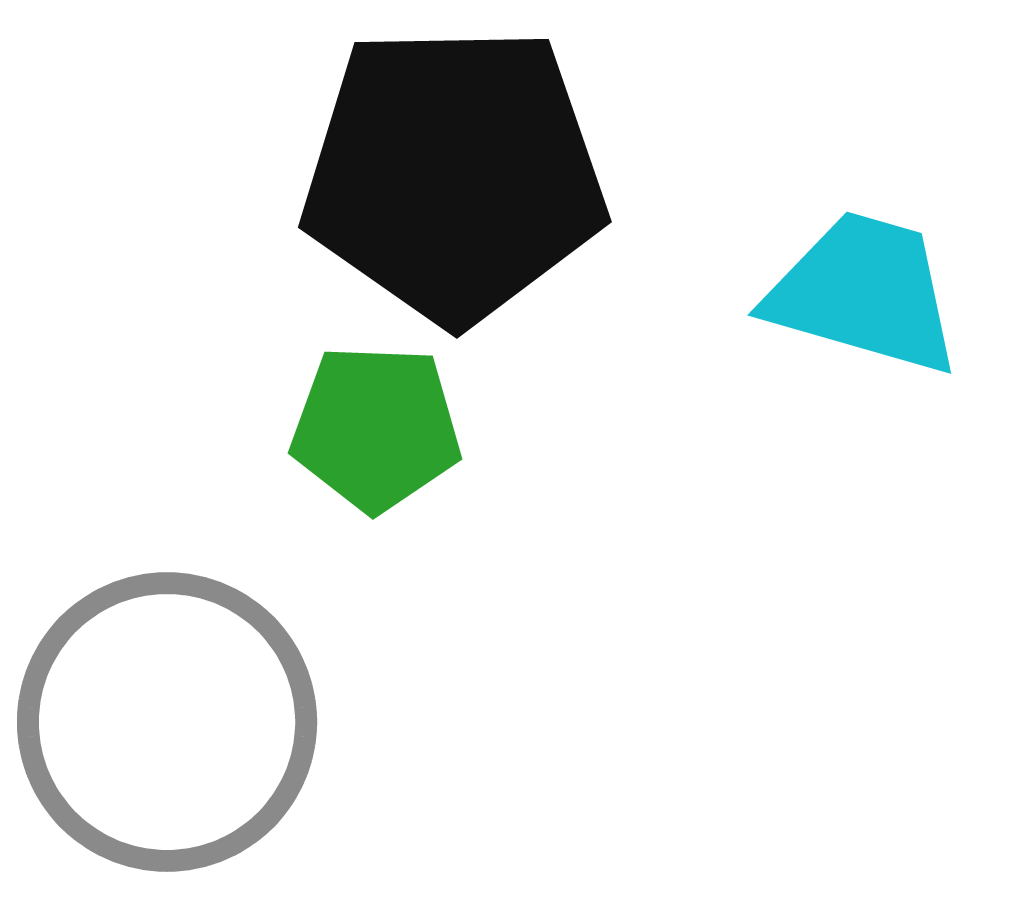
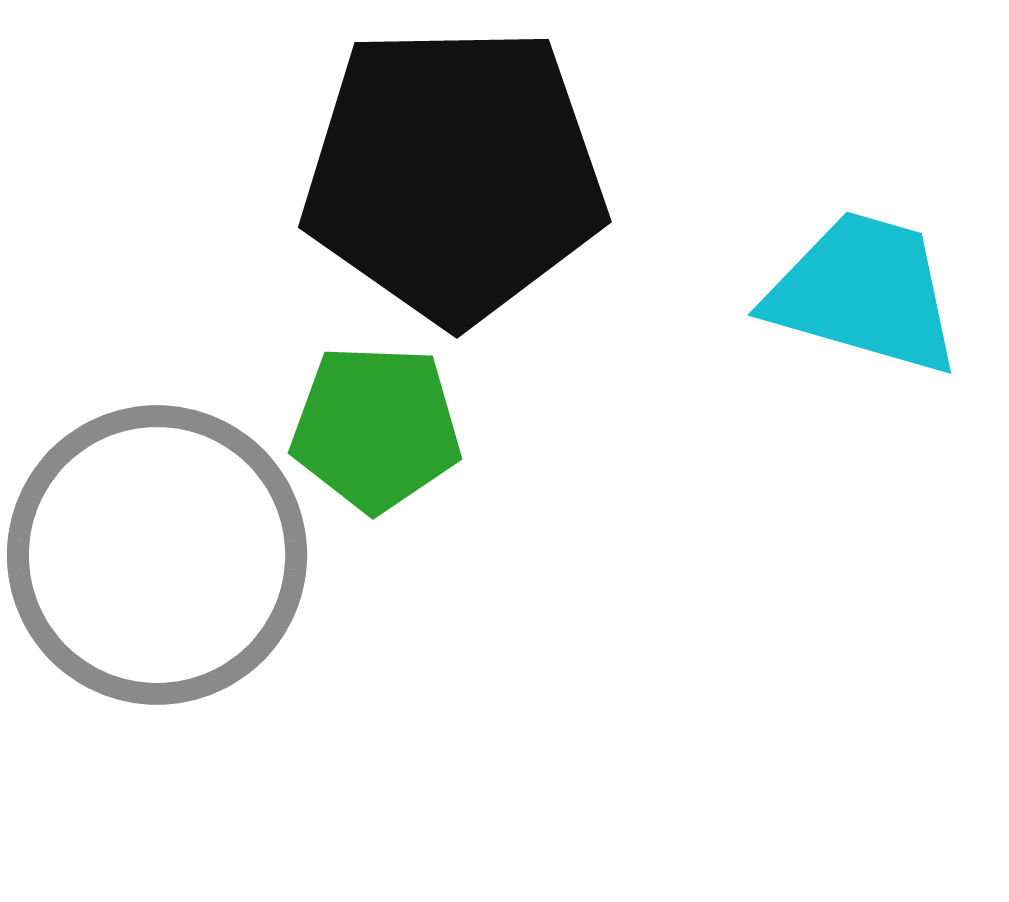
gray circle: moved 10 px left, 167 px up
